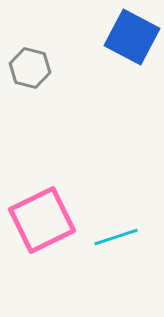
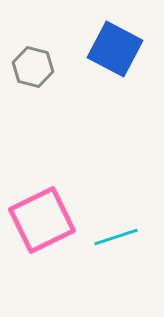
blue square: moved 17 px left, 12 px down
gray hexagon: moved 3 px right, 1 px up
